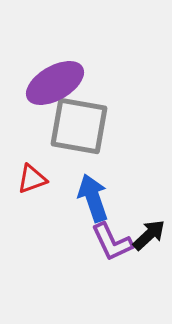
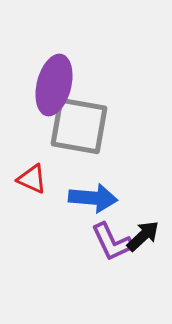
purple ellipse: moved 1 px left, 2 px down; rotated 46 degrees counterclockwise
red triangle: rotated 44 degrees clockwise
blue arrow: rotated 114 degrees clockwise
black arrow: moved 6 px left, 1 px down
